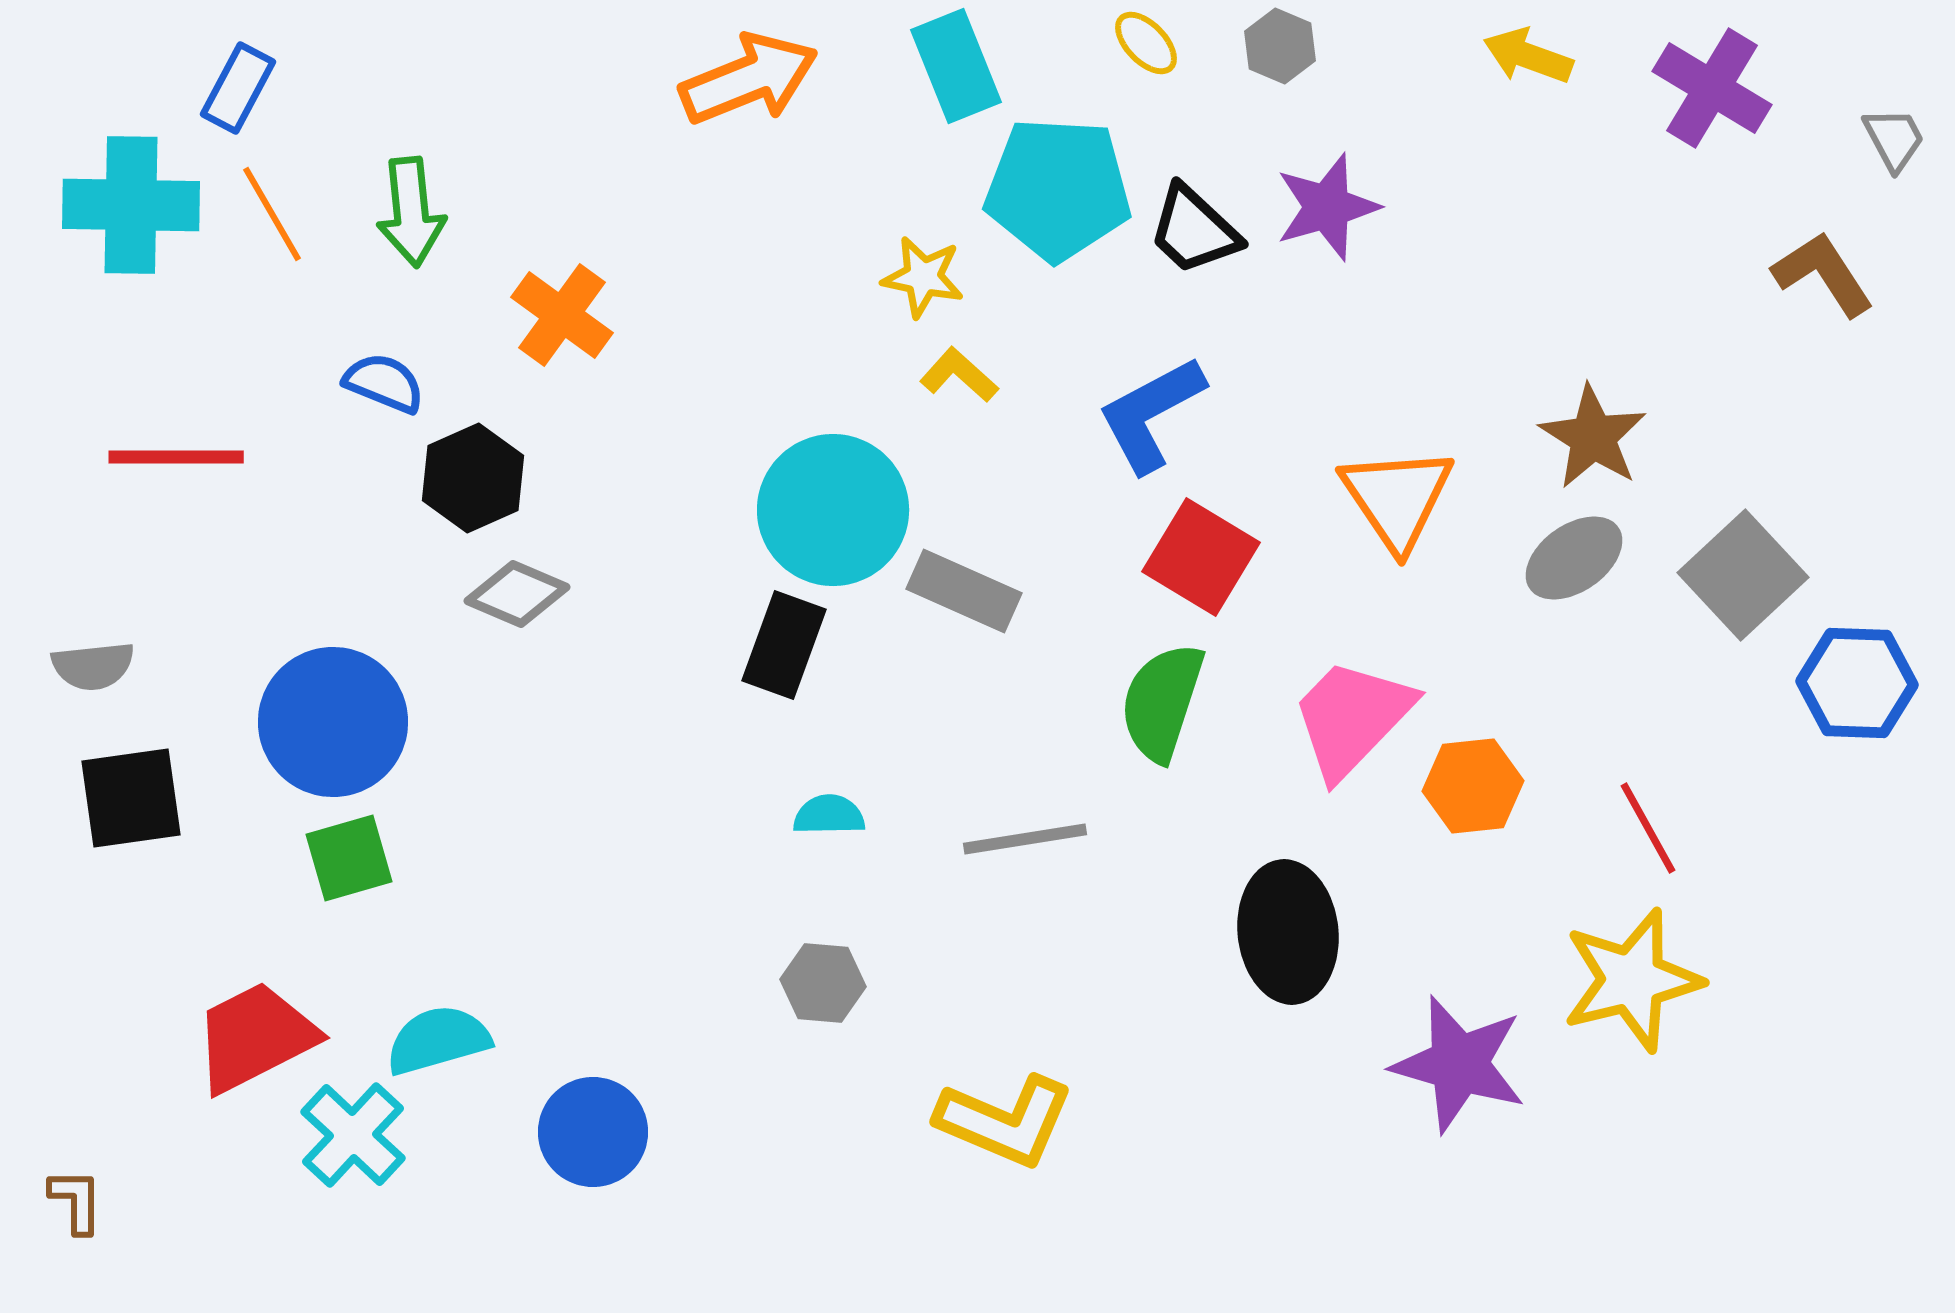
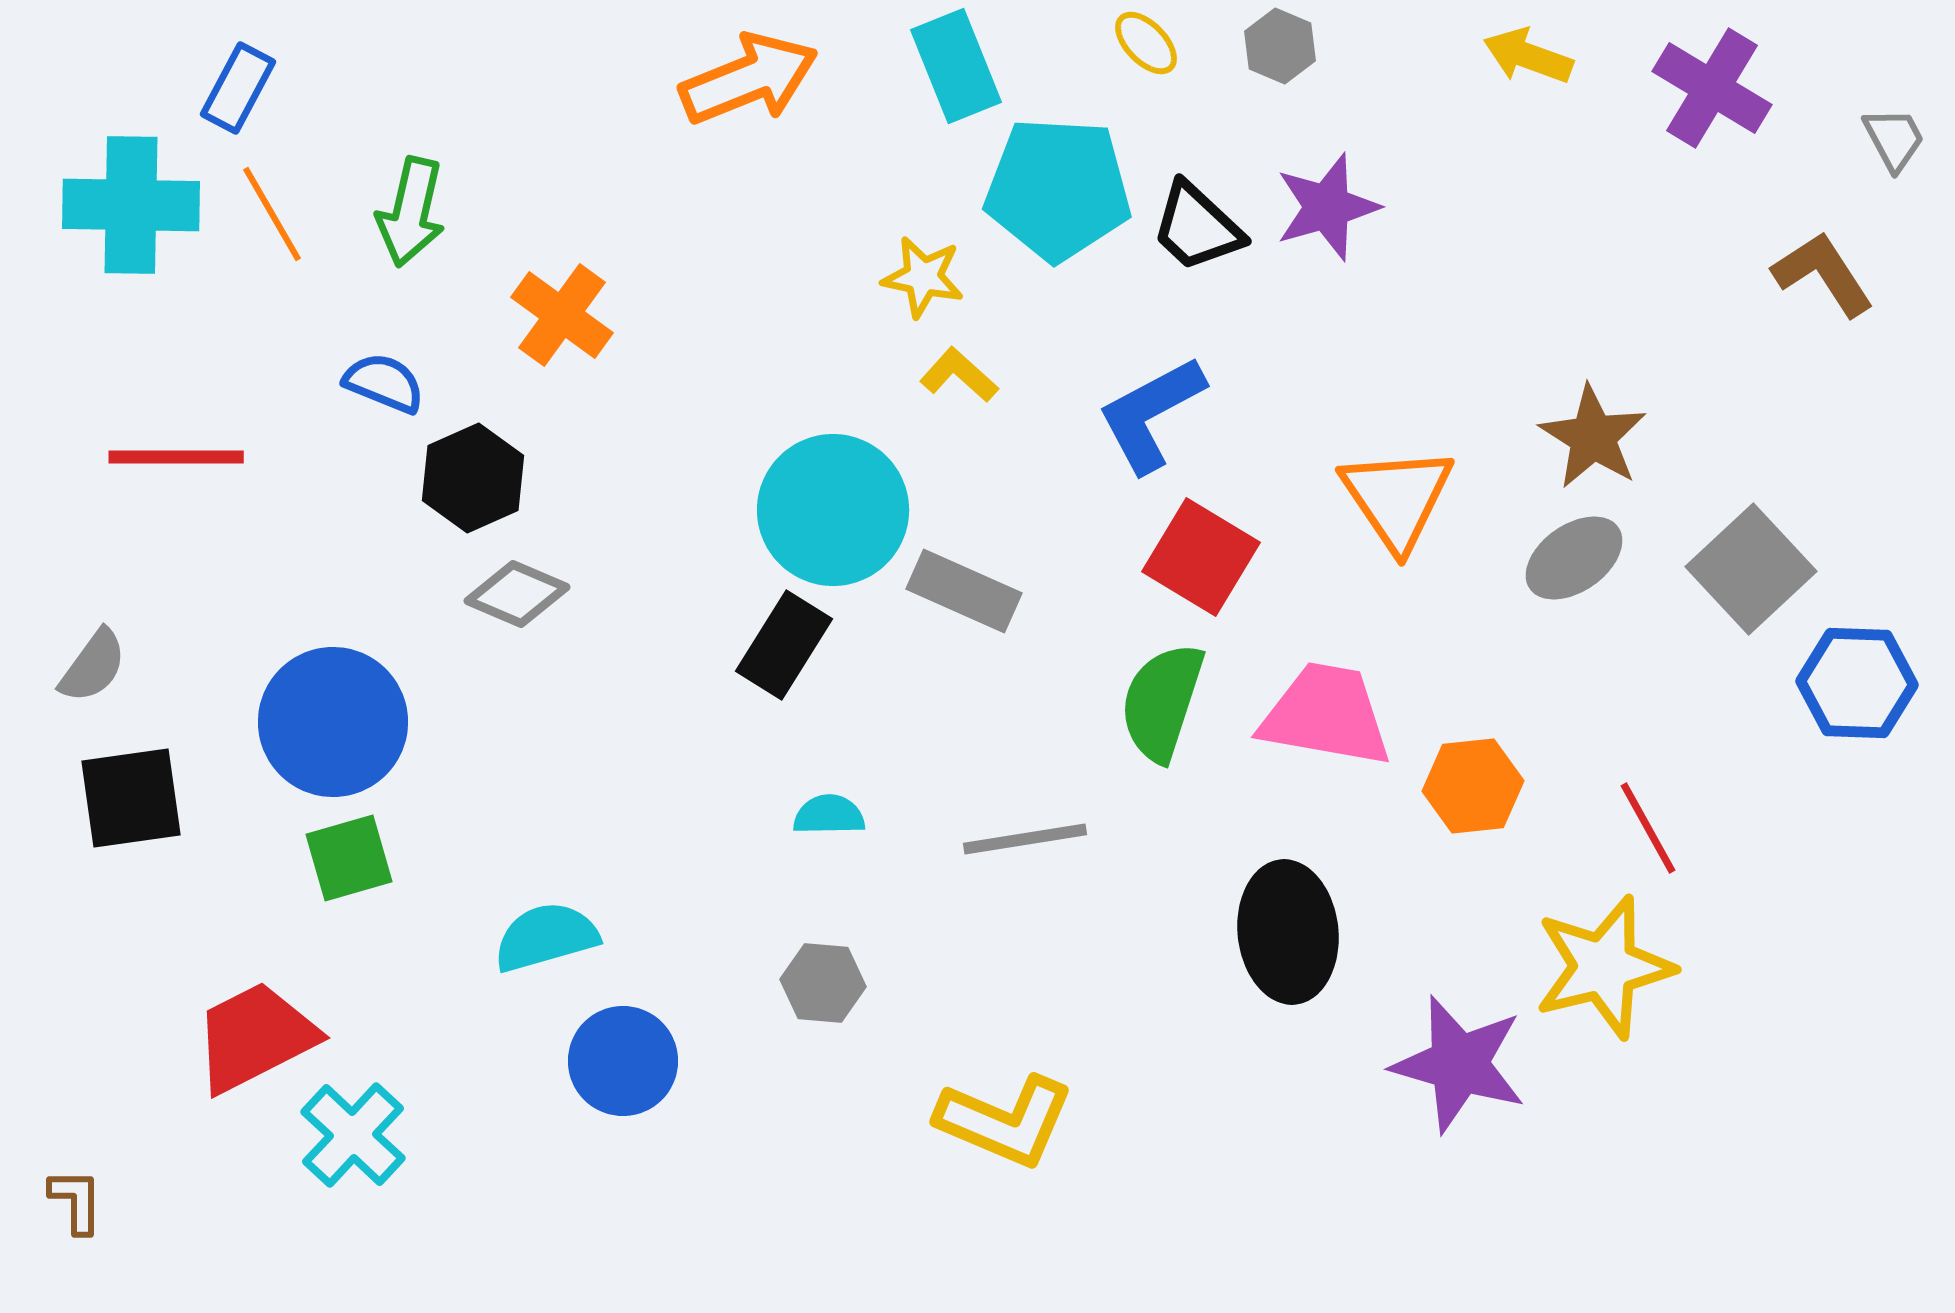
green arrow at (411, 212): rotated 19 degrees clockwise
black trapezoid at (1194, 230): moved 3 px right, 3 px up
gray square at (1743, 575): moved 8 px right, 6 px up
black rectangle at (784, 645): rotated 12 degrees clockwise
gray semicircle at (93, 666): rotated 48 degrees counterclockwise
pink trapezoid at (1352, 718): moved 26 px left, 3 px up; rotated 56 degrees clockwise
yellow star at (1632, 980): moved 28 px left, 13 px up
cyan semicircle at (438, 1040): moved 108 px right, 103 px up
blue circle at (593, 1132): moved 30 px right, 71 px up
